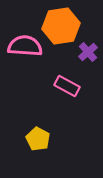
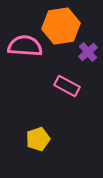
yellow pentagon: rotated 25 degrees clockwise
